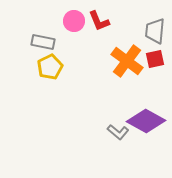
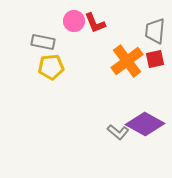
red L-shape: moved 4 px left, 2 px down
orange cross: rotated 16 degrees clockwise
yellow pentagon: moved 1 px right; rotated 20 degrees clockwise
purple diamond: moved 1 px left, 3 px down
